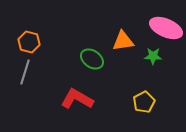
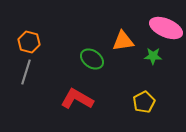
gray line: moved 1 px right
